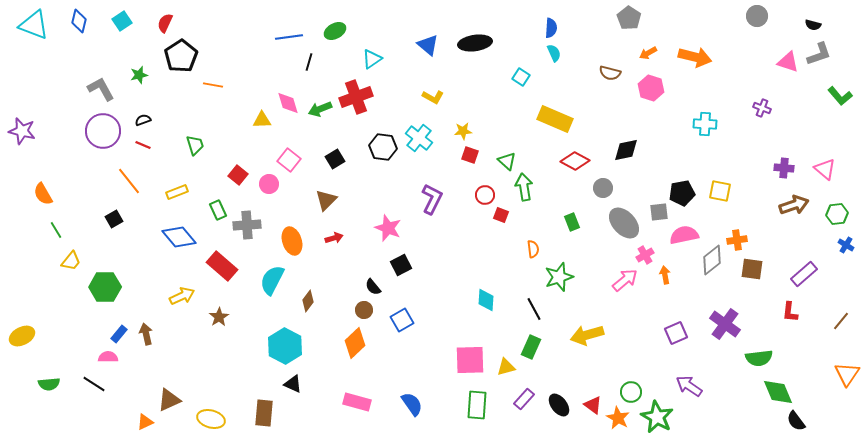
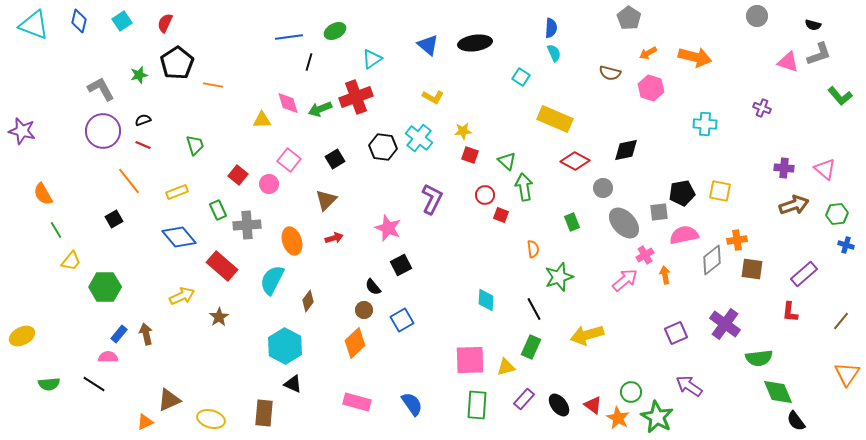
black pentagon at (181, 56): moved 4 px left, 7 px down
blue cross at (846, 245): rotated 14 degrees counterclockwise
